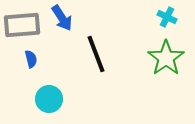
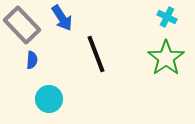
gray rectangle: rotated 51 degrees clockwise
blue semicircle: moved 1 px right, 1 px down; rotated 18 degrees clockwise
